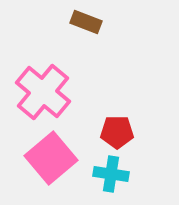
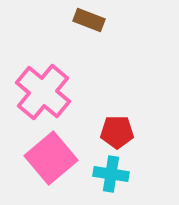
brown rectangle: moved 3 px right, 2 px up
